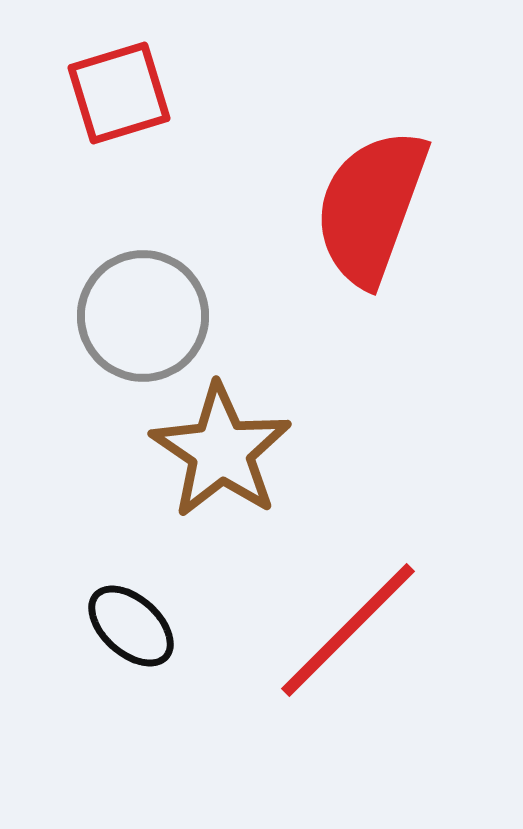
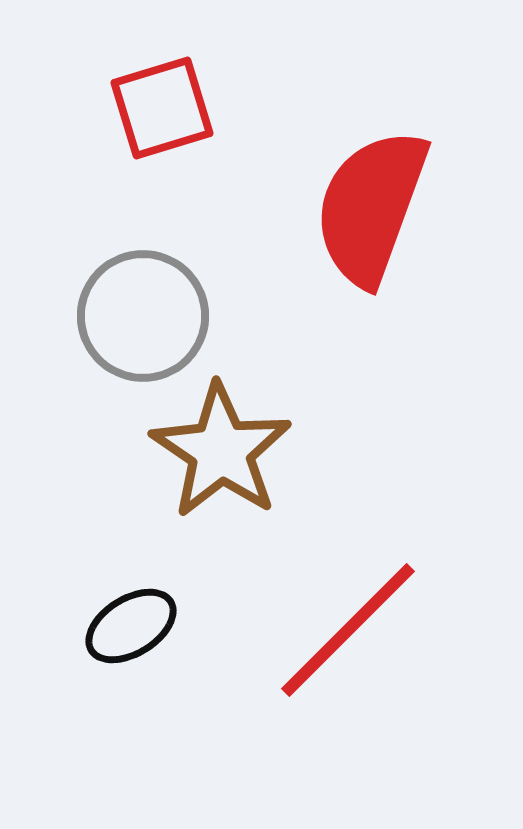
red square: moved 43 px right, 15 px down
black ellipse: rotated 74 degrees counterclockwise
